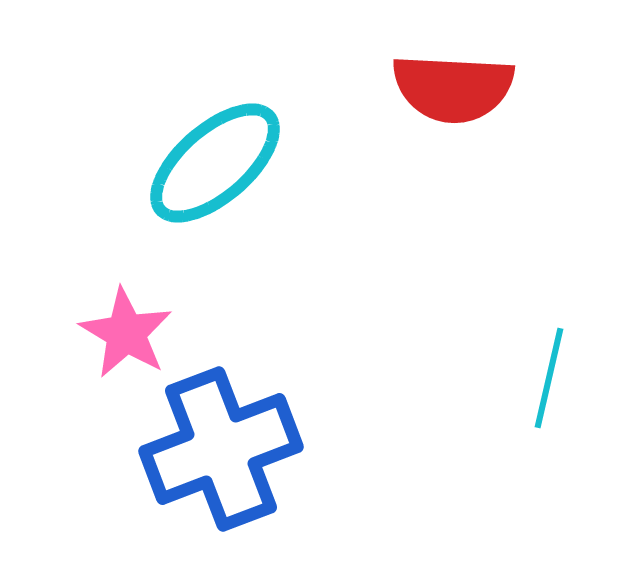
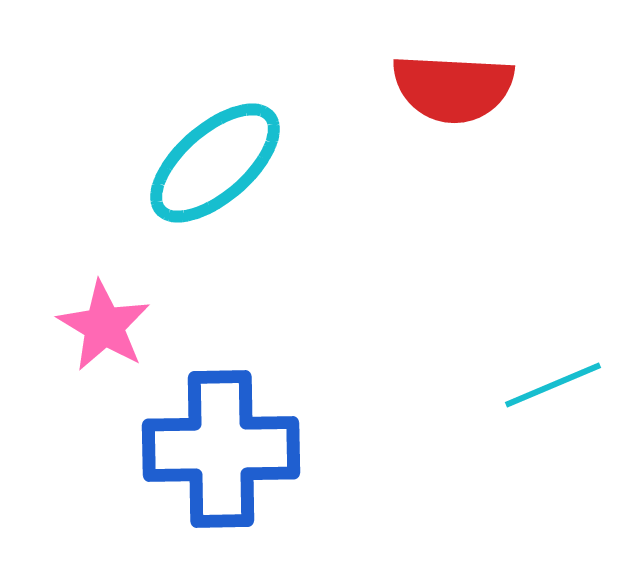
pink star: moved 22 px left, 7 px up
cyan line: moved 4 px right, 7 px down; rotated 54 degrees clockwise
blue cross: rotated 20 degrees clockwise
